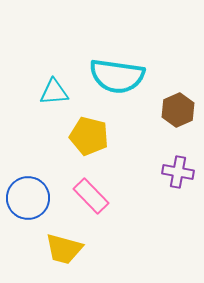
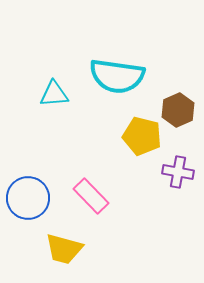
cyan triangle: moved 2 px down
yellow pentagon: moved 53 px right
